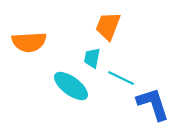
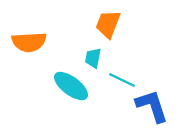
orange trapezoid: moved 2 px up
cyan trapezoid: moved 1 px right
cyan line: moved 1 px right, 2 px down
blue L-shape: moved 1 px left, 2 px down
